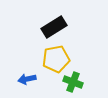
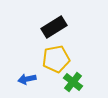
green cross: rotated 18 degrees clockwise
